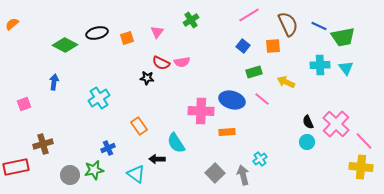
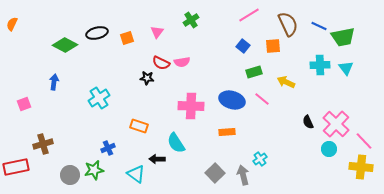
orange semicircle at (12, 24): rotated 24 degrees counterclockwise
pink cross at (201, 111): moved 10 px left, 5 px up
orange rectangle at (139, 126): rotated 36 degrees counterclockwise
cyan circle at (307, 142): moved 22 px right, 7 px down
